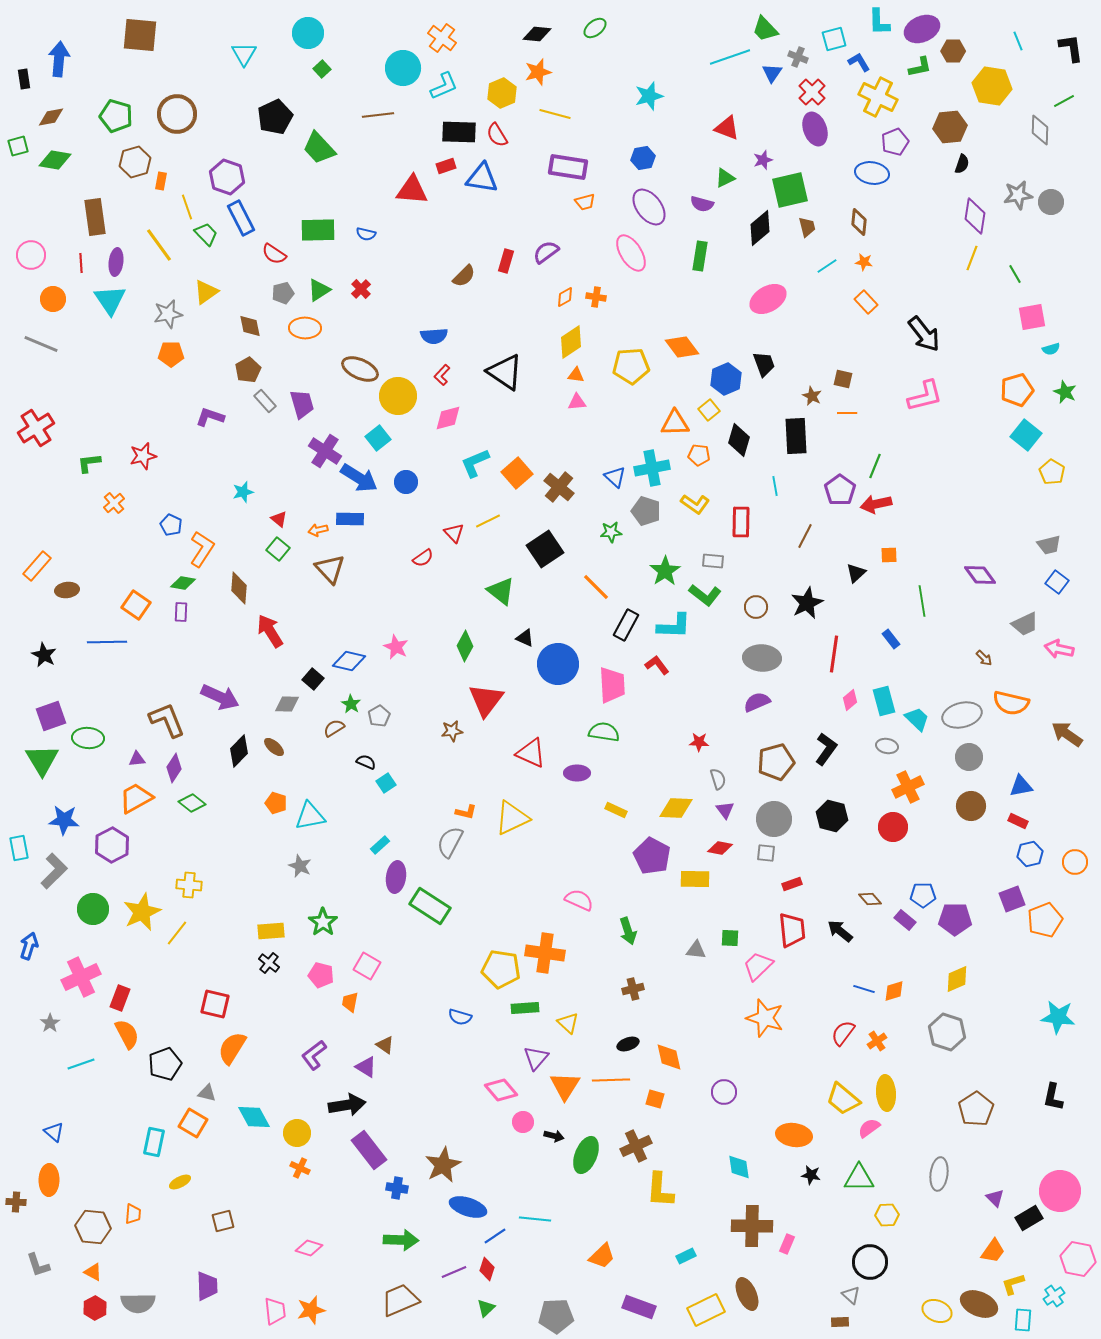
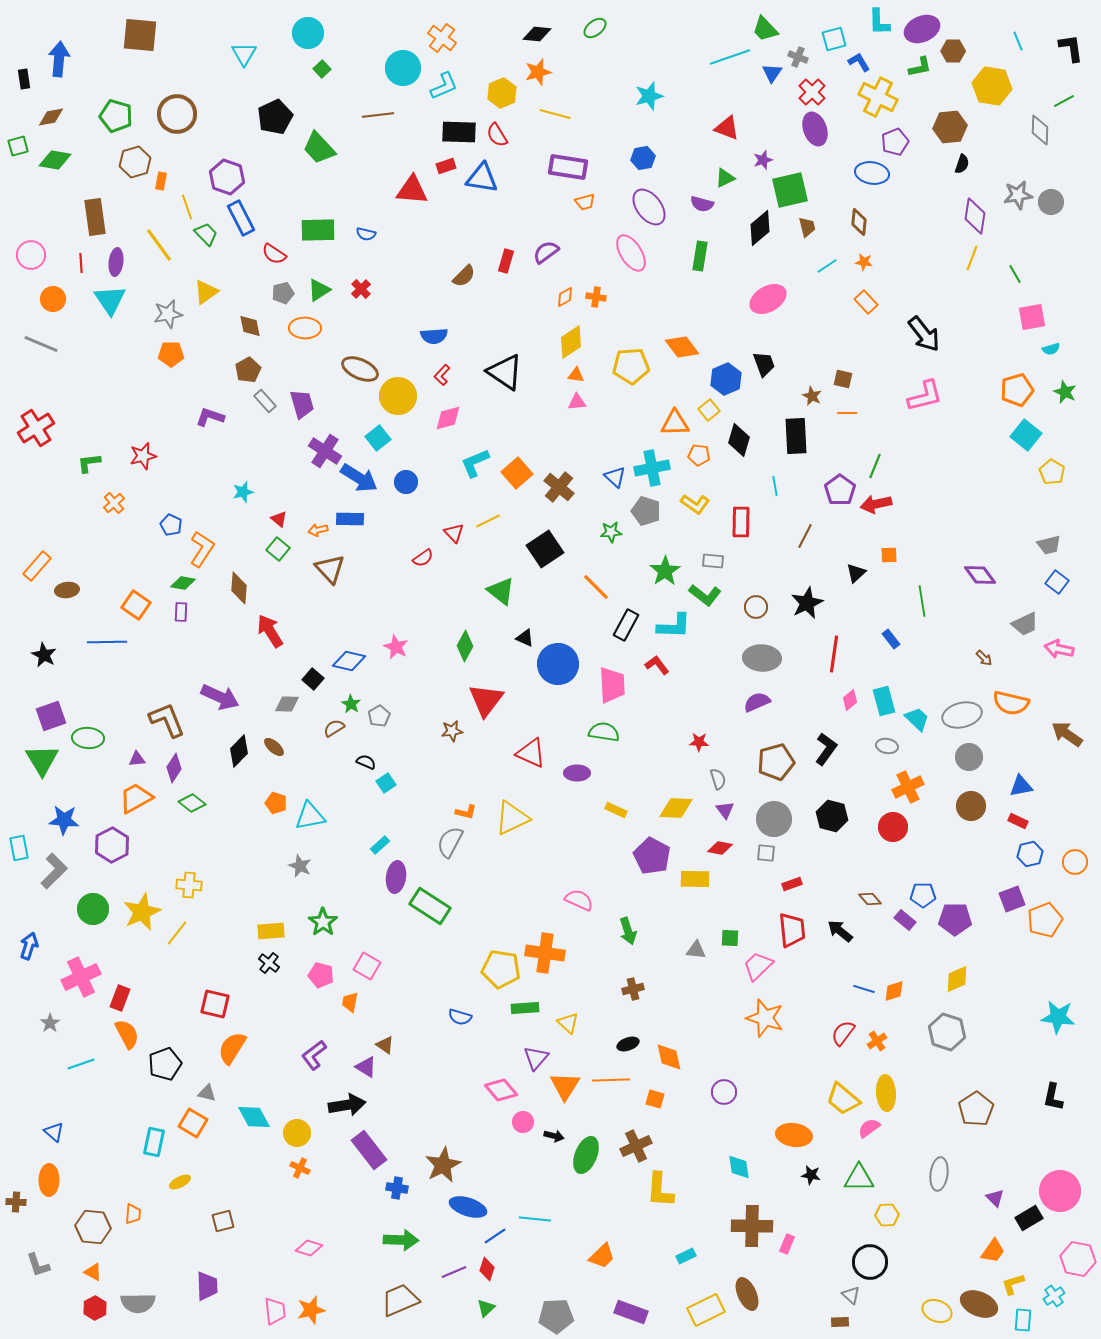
purple rectangle at (639, 1307): moved 8 px left, 5 px down
